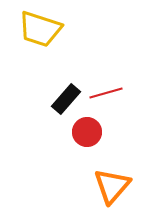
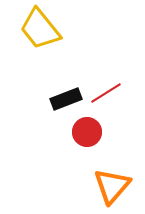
yellow trapezoid: rotated 33 degrees clockwise
red line: rotated 16 degrees counterclockwise
black rectangle: rotated 28 degrees clockwise
